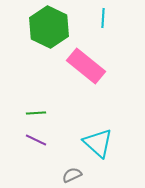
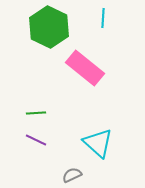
pink rectangle: moved 1 px left, 2 px down
